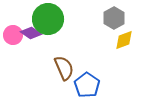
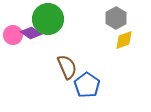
gray hexagon: moved 2 px right
brown semicircle: moved 3 px right, 1 px up
